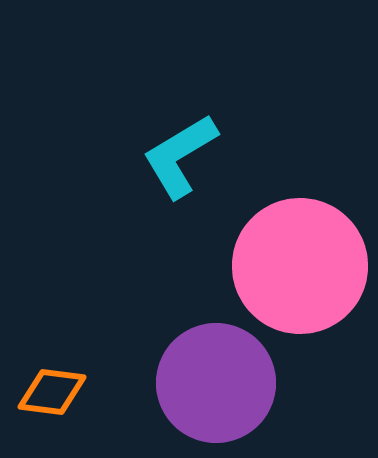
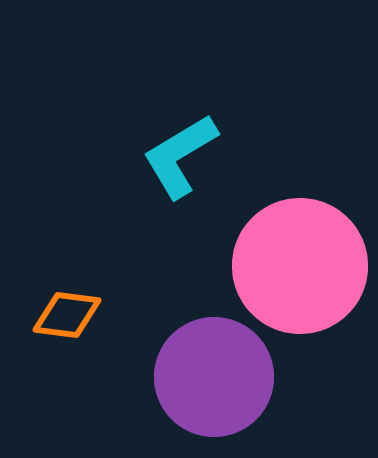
purple circle: moved 2 px left, 6 px up
orange diamond: moved 15 px right, 77 px up
